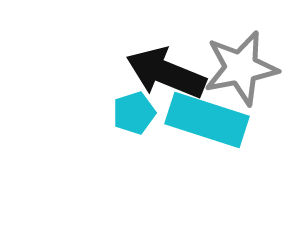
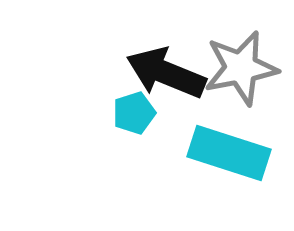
cyan rectangle: moved 22 px right, 33 px down
